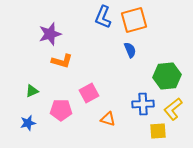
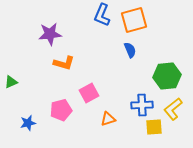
blue L-shape: moved 1 px left, 2 px up
purple star: rotated 10 degrees clockwise
orange L-shape: moved 2 px right, 2 px down
green triangle: moved 21 px left, 9 px up
blue cross: moved 1 px left, 1 px down
pink pentagon: rotated 15 degrees counterclockwise
orange triangle: rotated 35 degrees counterclockwise
yellow square: moved 4 px left, 4 px up
